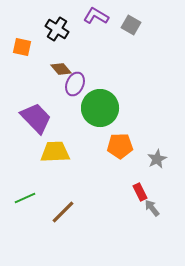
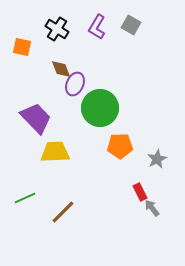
purple L-shape: moved 1 px right, 11 px down; rotated 90 degrees counterclockwise
brown diamond: rotated 20 degrees clockwise
